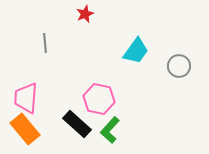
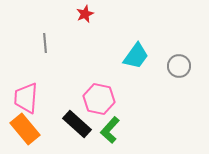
cyan trapezoid: moved 5 px down
